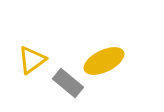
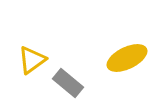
yellow ellipse: moved 23 px right, 3 px up
